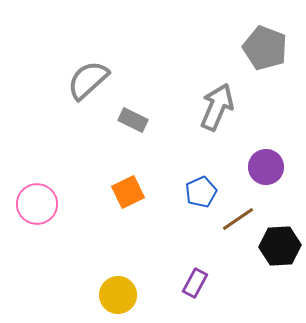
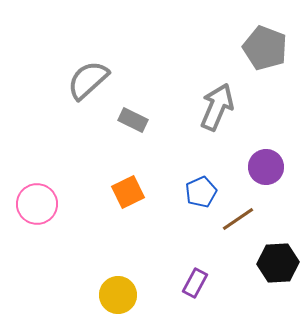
black hexagon: moved 2 px left, 17 px down
